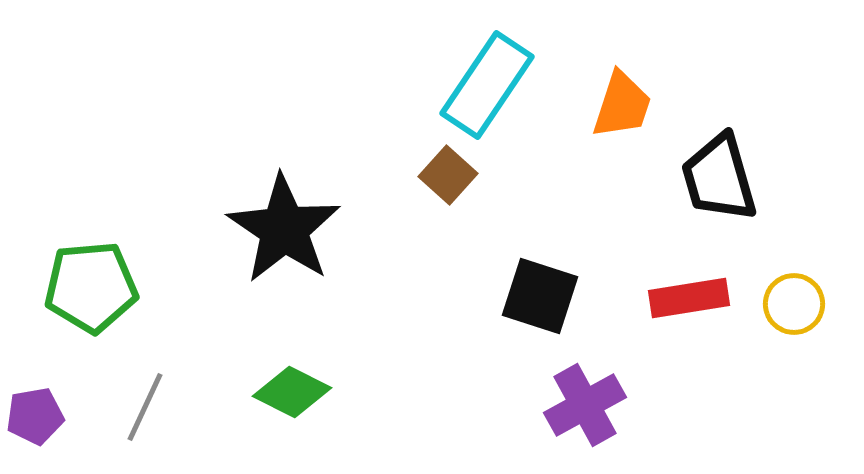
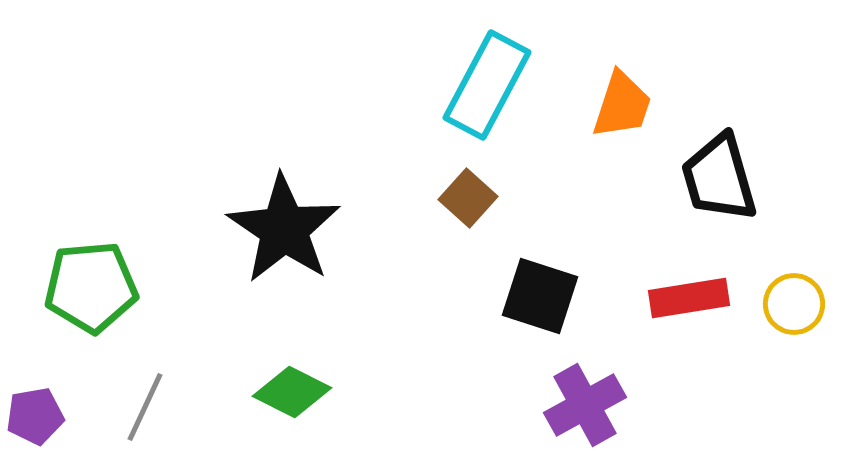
cyan rectangle: rotated 6 degrees counterclockwise
brown square: moved 20 px right, 23 px down
